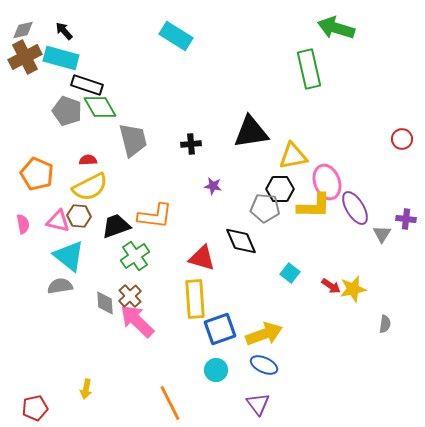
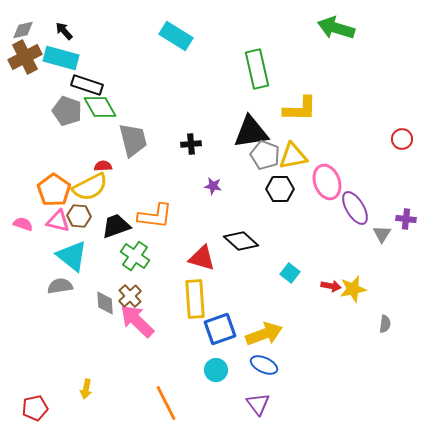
green rectangle at (309, 69): moved 52 px left
red semicircle at (88, 160): moved 15 px right, 6 px down
orange pentagon at (37, 174): moved 17 px right, 16 px down; rotated 12 degrees clockwise
yellow L-shape at (314, 206): moved 14 px left, 97 px up
gray pentagon at (265, 208): moved 53 px up; rotated 16 degrees clockwise
pink semicircle at (23, 224): rotated 60 degrees counterclockwise
black diamond at (241, 241): rotated 24 degrees counterclockwise
cyan triangle at (69, 256): moved 3 px right
green cross at (135, 256): rotated 20 degrees counterclockwise
red arrow at (331, 286): rotated 24 degrees counterclockwise
orange line at (170, 403): moved 4 px left
